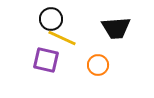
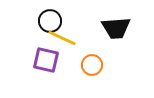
black circle: moved 1 px left, 2 px down
orange circle: moved 6 px left
